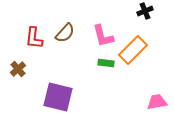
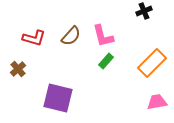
black cross: moved 1 px left
brown semicircle: moved 6 px right, 3 px down
red L-shape: rotated 80 degrees counterclockwise
orange rectangle: moved 19 px right, 13 px down
green rectangle: moved 2 px up; rotated 56 degrees counterclockwise
purple square: moved 1 px down
